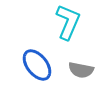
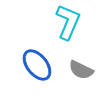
gray semicircle: rotated 15 degrees clockwise
